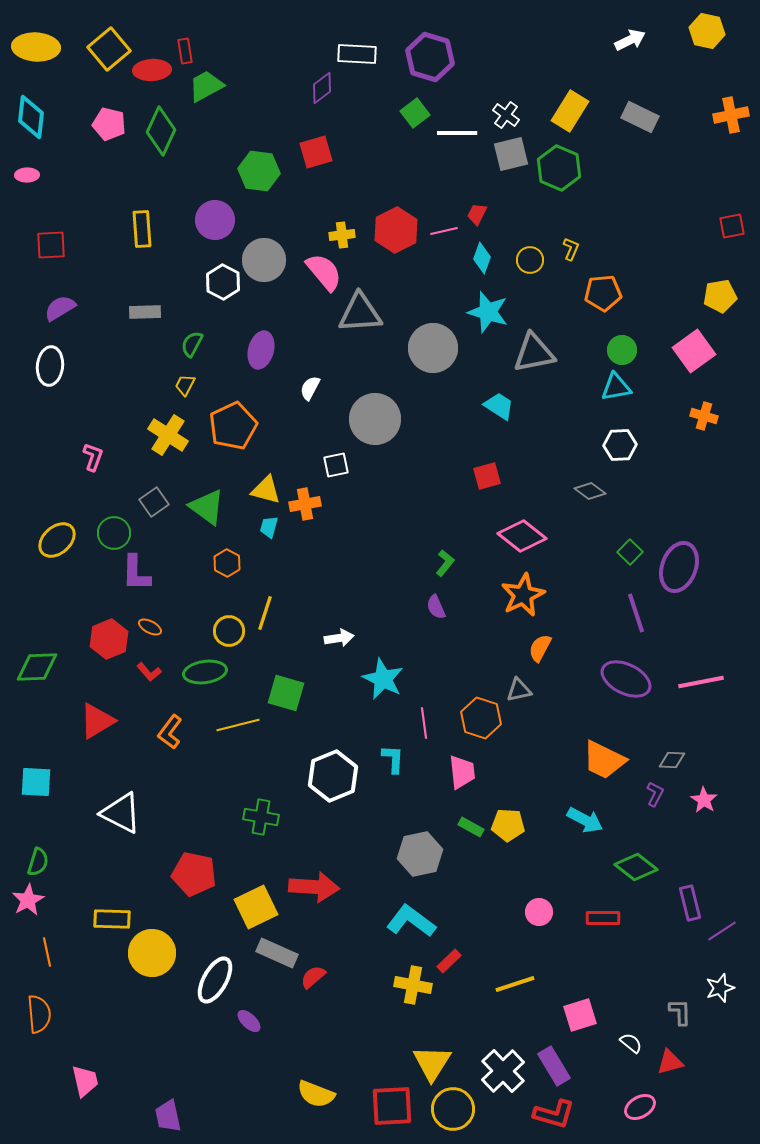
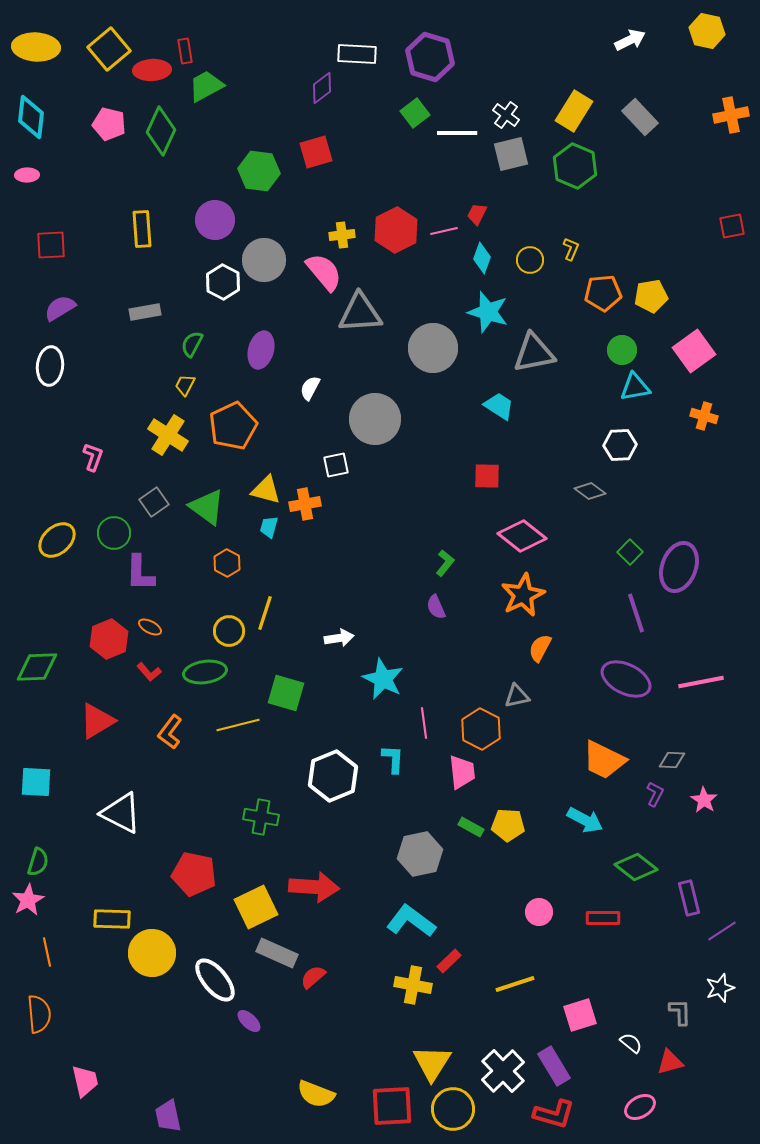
yellow rectangle at (570, 111): moved 4 px right
gray rectangle at (640, 117): rotated 21 degrees clockwise
green hexagon at (559, 168): moved 16 px right, 2 px up
yellow pentagon at (720, 296): moved 69 px left
gray rectangle at (145, 312): rotated 8 degrees counterclockwise
cyan triangle at (616, 387): moved 19 px right
red square at (487, 476): rotated 16 degrees clockwise
purple L-shape at (136, 573): moved 4 px right
gray triangle at (519, 690): moved 2 px left, 6 px down
orange hexagon at (481, 718): moved 11 px down; rotated 9 degrees clockwise
purple rectangle at (690, 903): moved 1 px left, 5 px up
white ellipse at (215, 980): rotated 69 degrees counterclockwise
